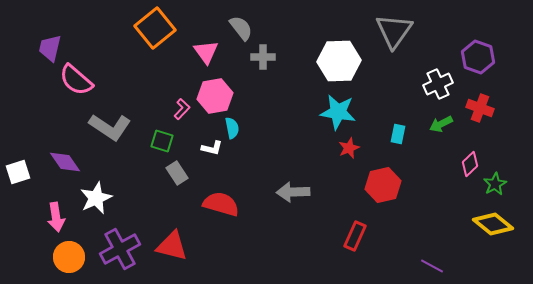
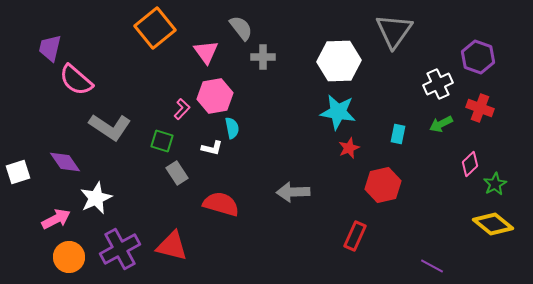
pink arrow: moved 2 px down; rotated 108 degrees counterclockwise
